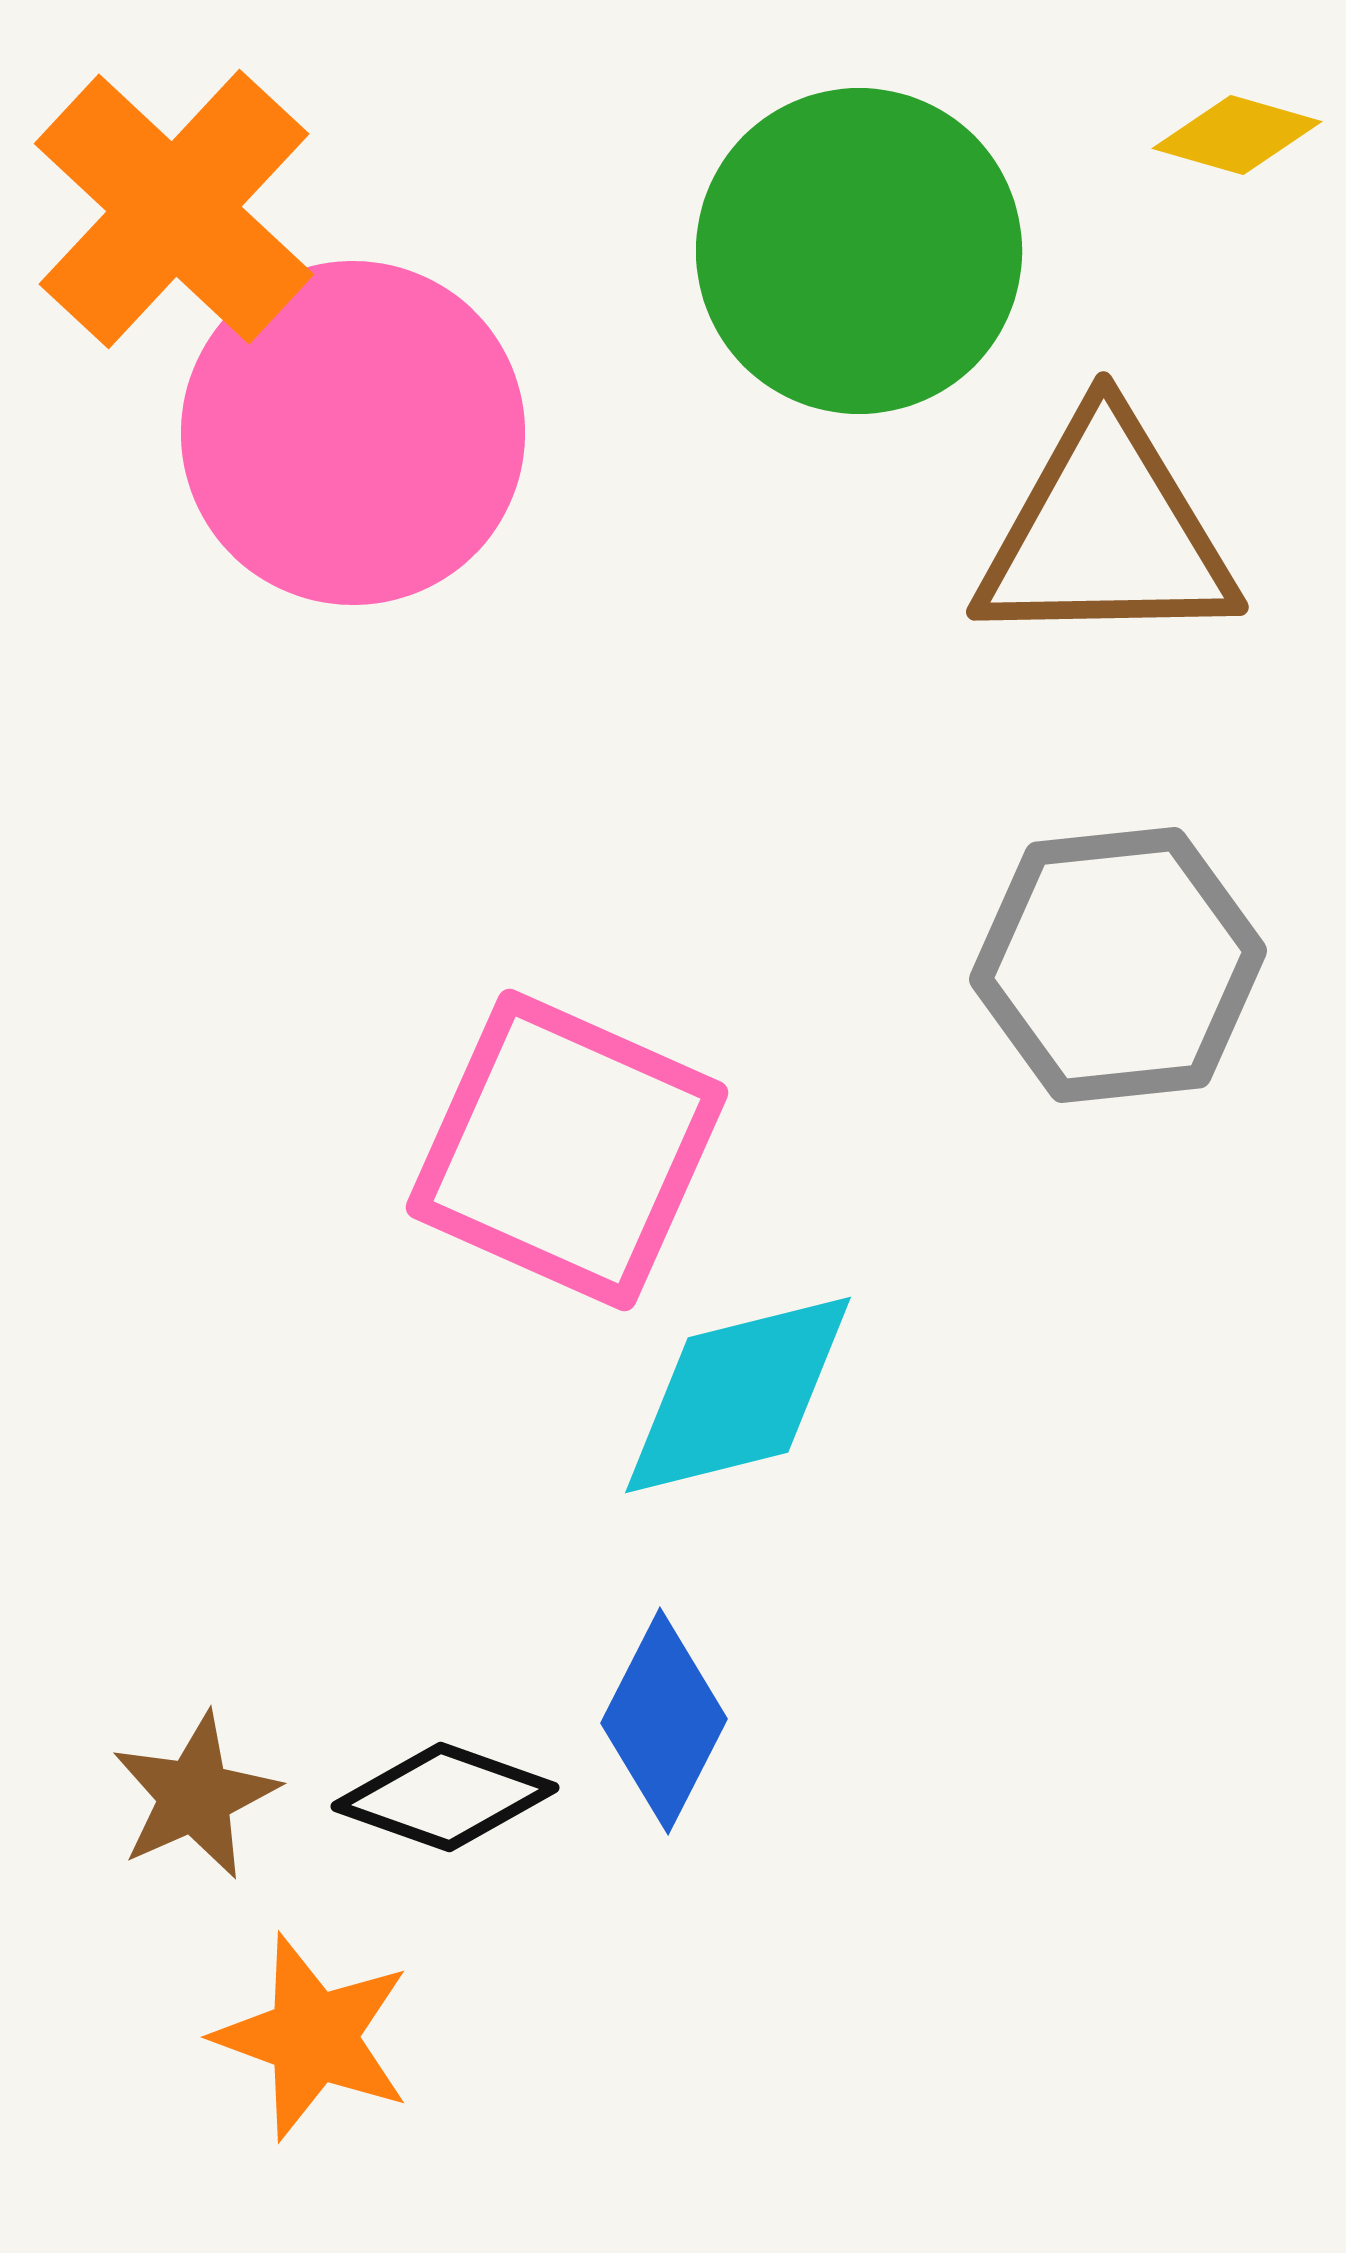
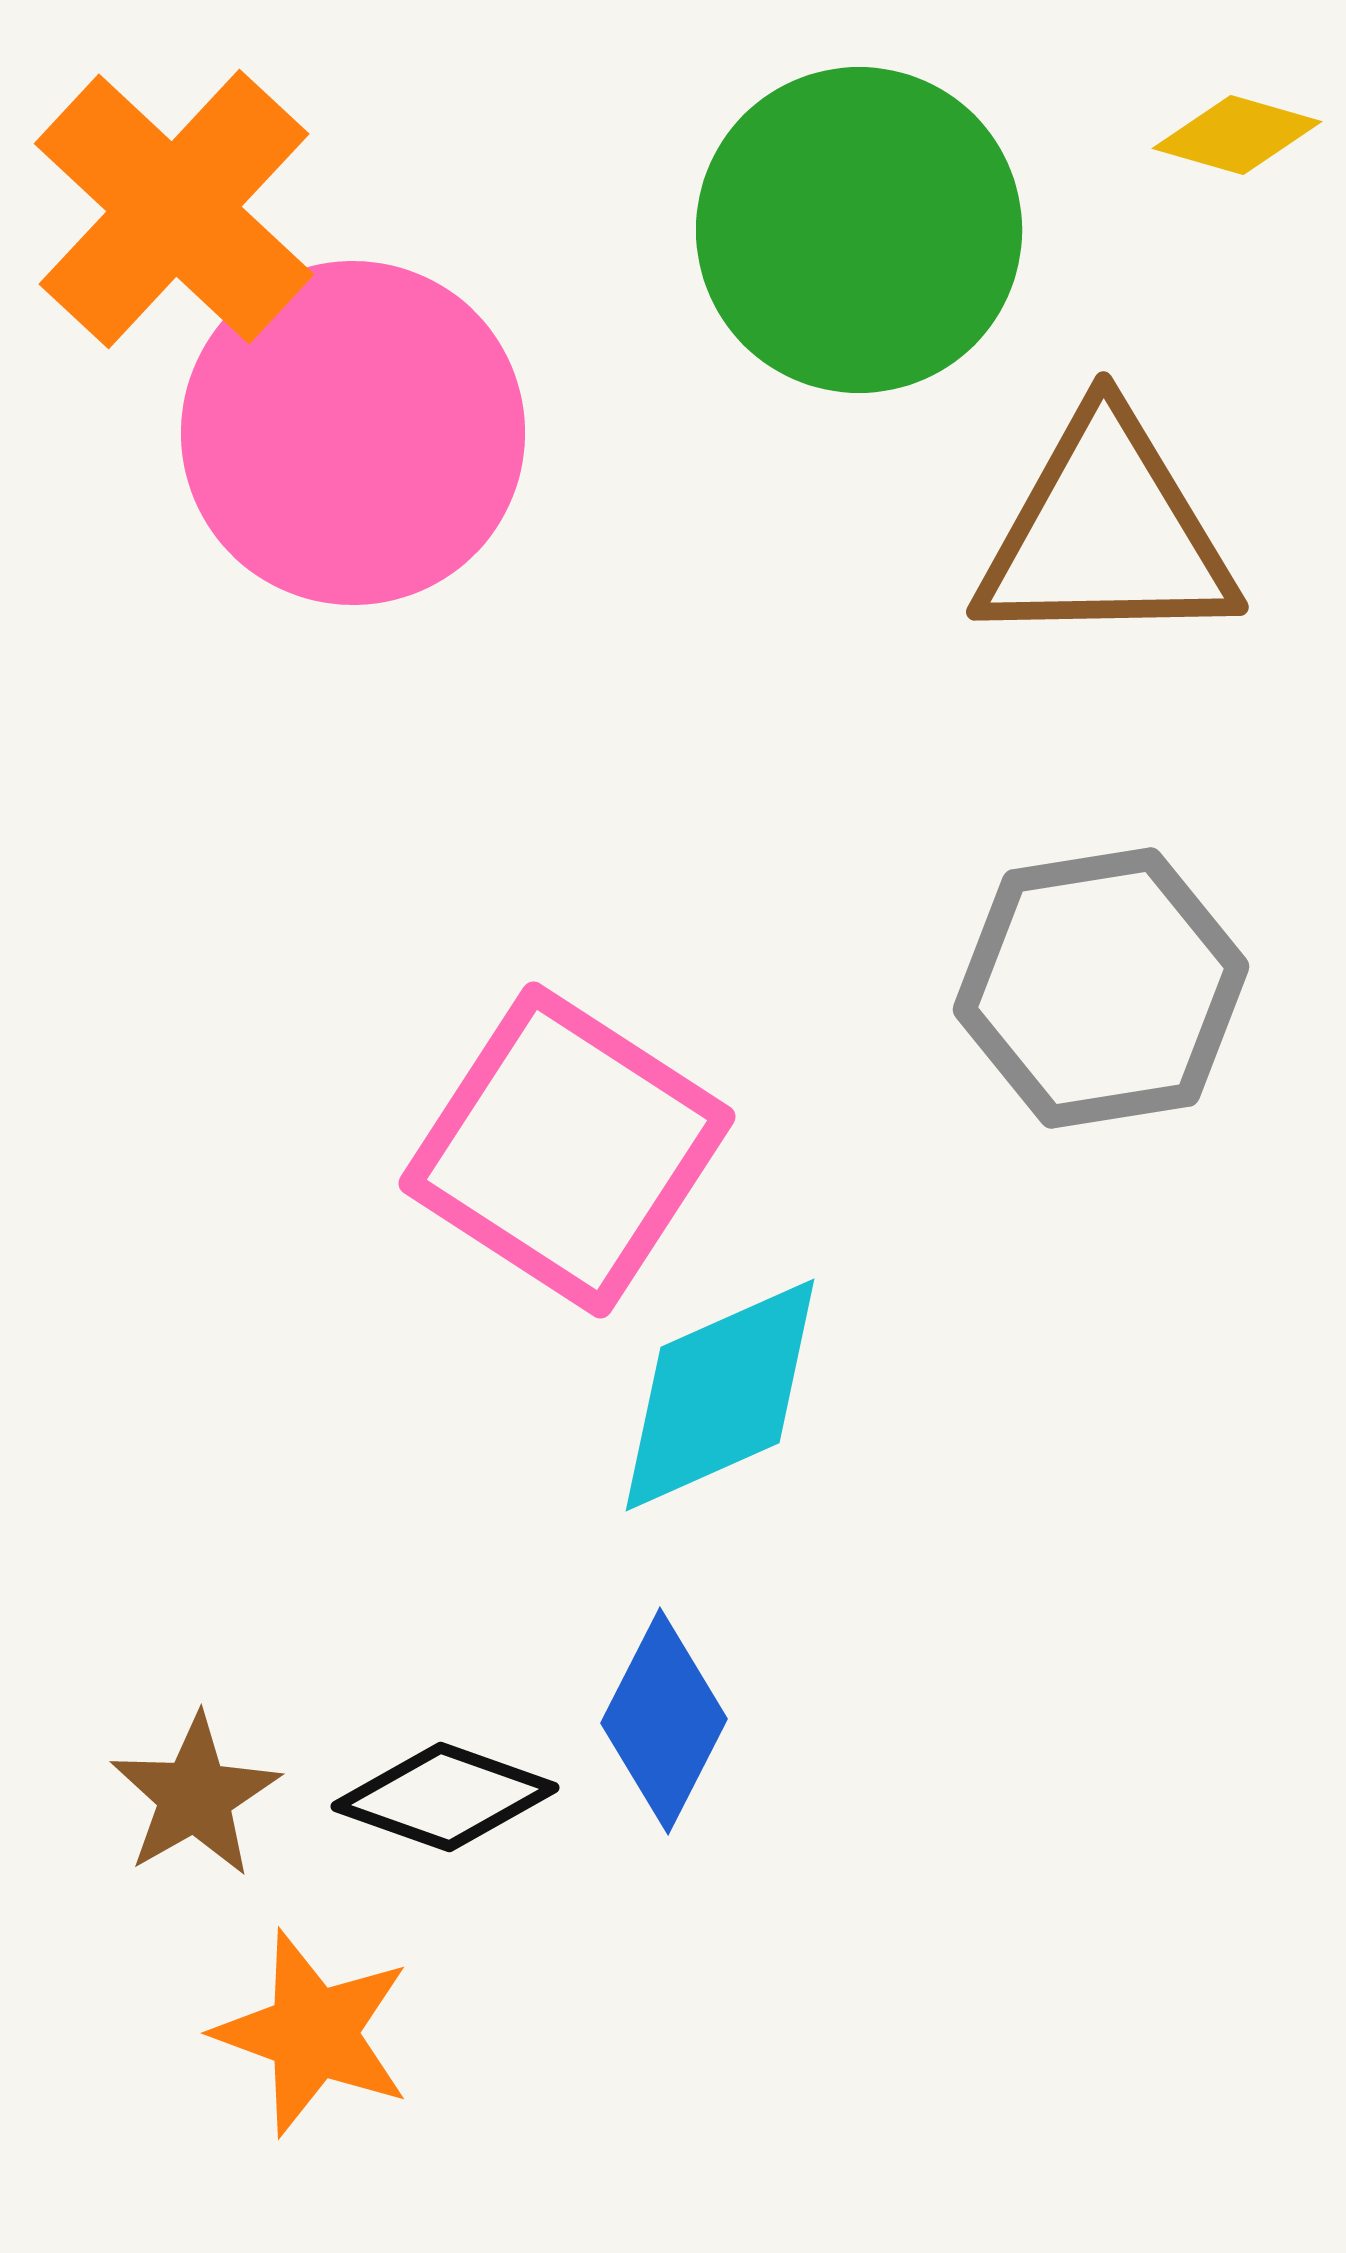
green circle: moved 21 px up
gray hexagon: moved 17 px left, 23 px down; rotated 3 degrees counterclockwise
pink square: rotated 9 degrees clockwise
cyan diamond: moved 18 px left; rotated 10 degrees counterclockwise
brown star: rotated 6 degrees counterclockwise
orange star: moved 4 px up
